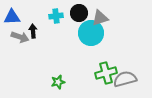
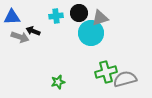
black arrow: rotated 64 degrees counterclockwise
green cross: moved 1 px up
